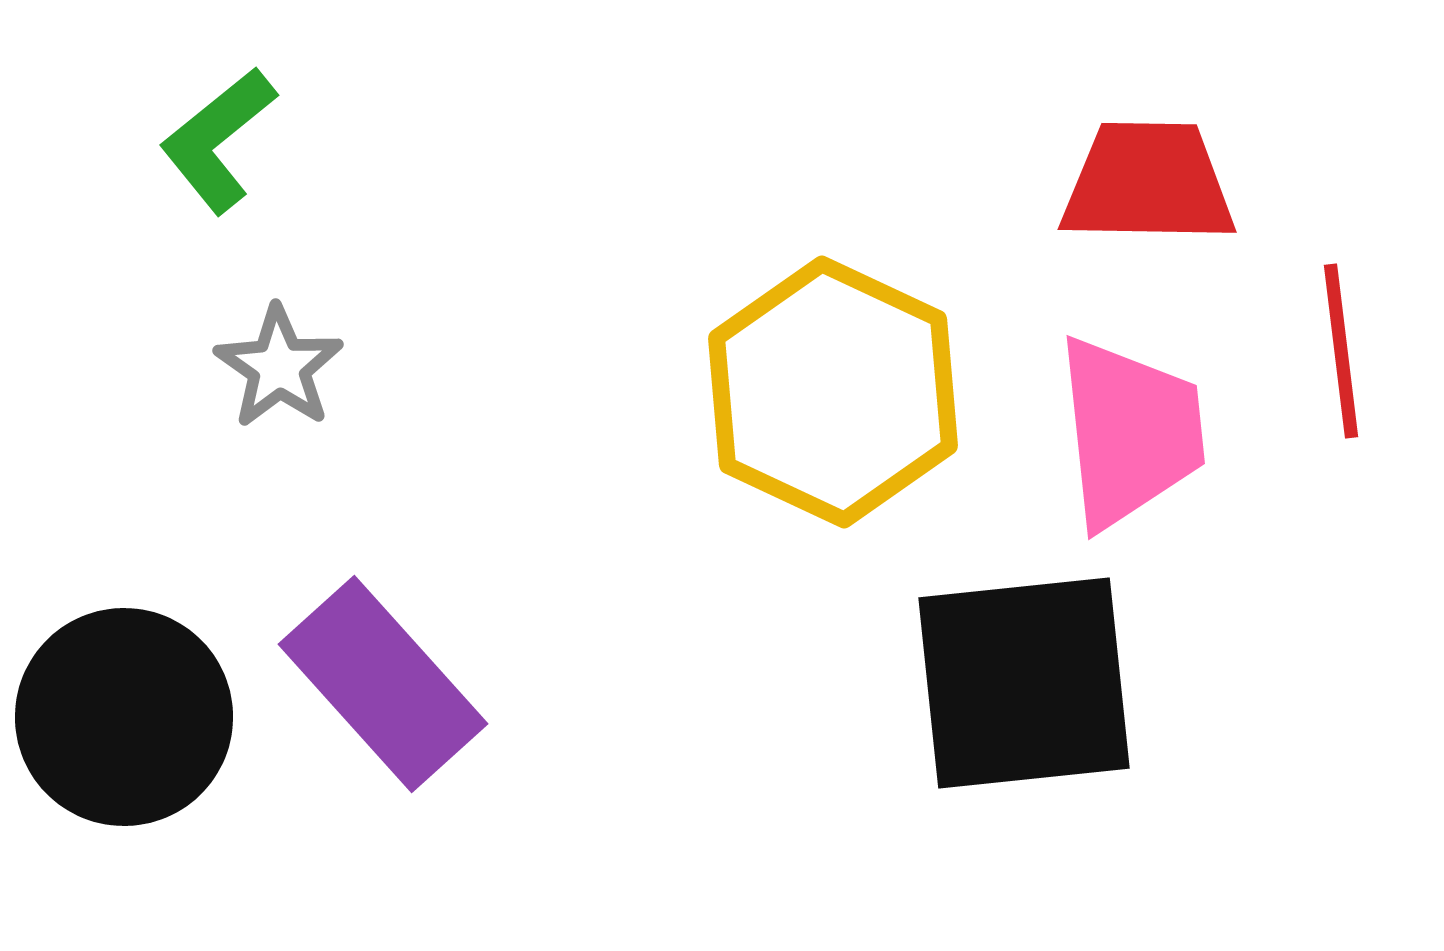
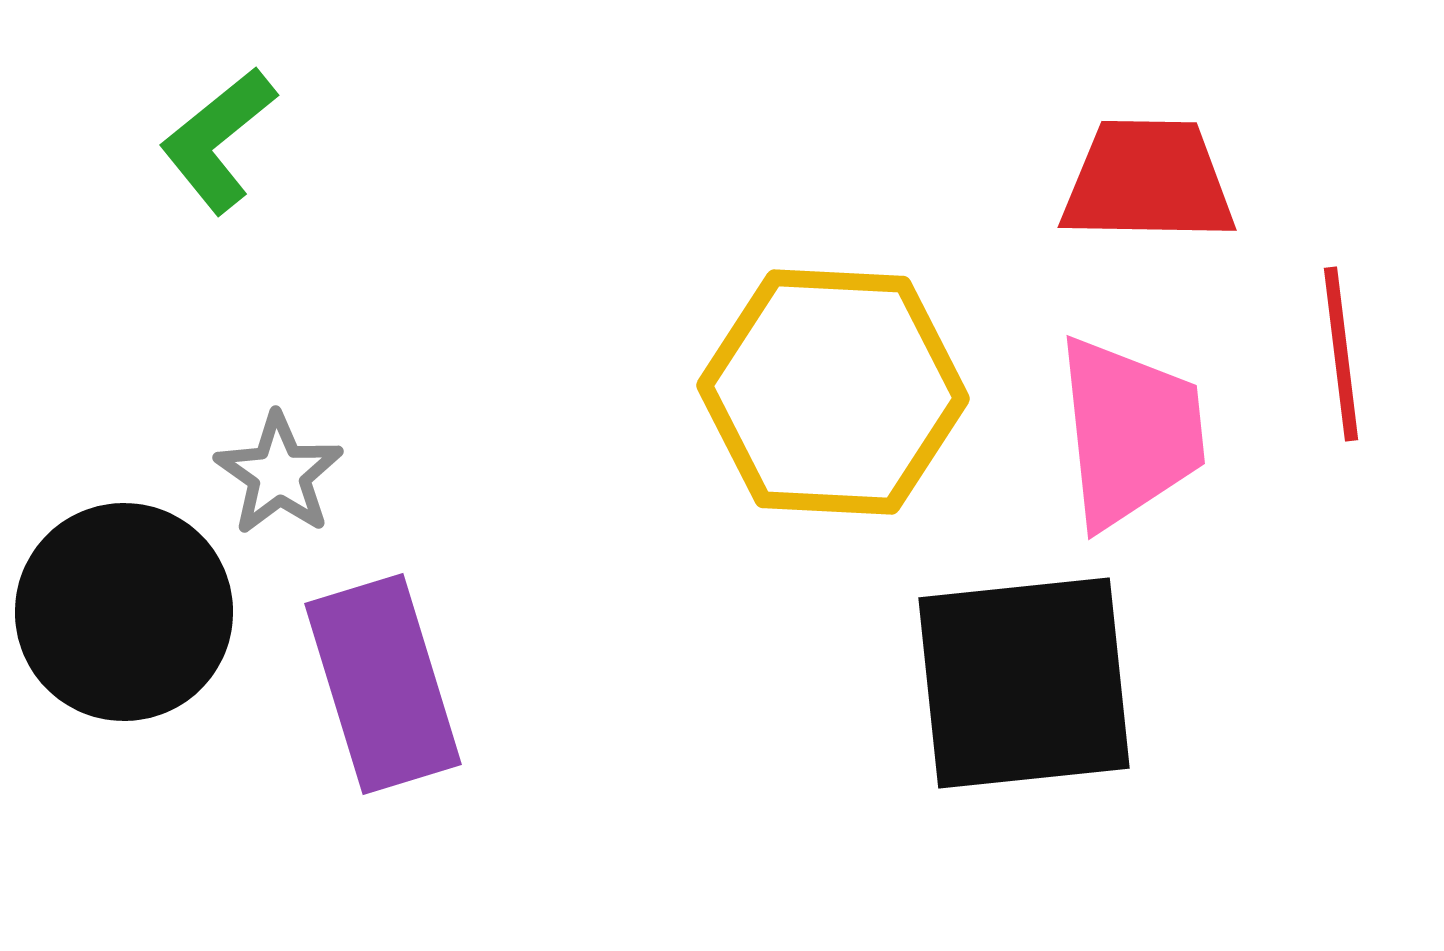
red trapezoid: moved 2 px up
red line: moved 3 px down
gray star: moved 107 px down
yellow hexagon: rotated 22 degrees counterclockwise
purple rectangle: rotated 25 degrees clockwise
black circle: moved 105 px up
